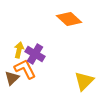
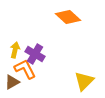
orange diamond: moved 1 px left, 2 px up
yellow arrow: moved 4 px left
brown triangle: moved 4 px down; rotated 14 degrees clockwise
